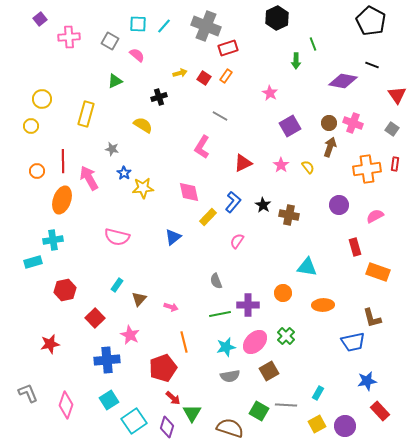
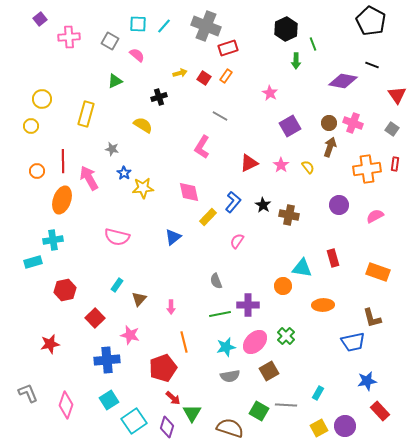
black hexagon at (277, 18): moved 9 px right, 11 px down
red triangle at (243, 163): moved 6 px right
red rectangle at (355, 247): moved 22 px left, 11 px down
cyan triangle at (307, 267): moved 5 px left, 1 px down
orange circle at (283, 293): moved 7 px up
pink arrow at (171, 307): rotated 72 degrees clockwise
pink star at (130, 335): rotated 12 degrees counterclockwise
yellow square at (317, 424): moved 2 px right, 4 px down
